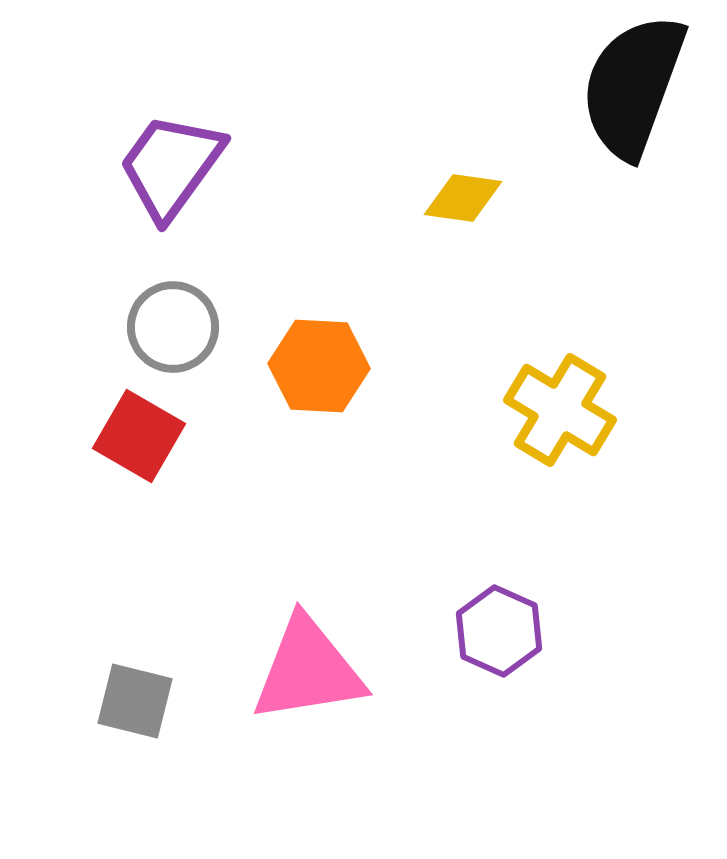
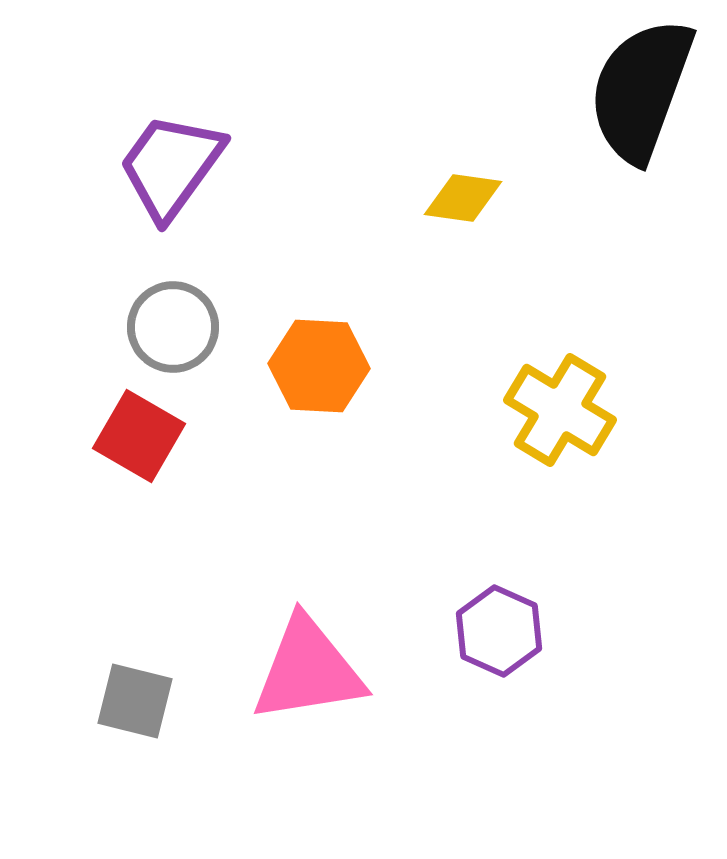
black semicircle: moved 8 px right, 4 px down
